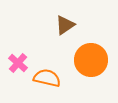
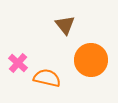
brown triangle: rotated 35 degrees counterclockwise
